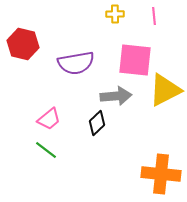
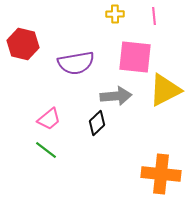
pink square: moved 3 px up
